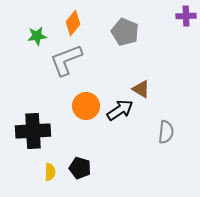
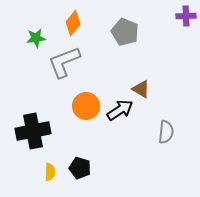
green star: moved 1 px left, 2 px down
gray L-shape: moved 2 px left, 2 px down
black cross: rotated 8 degrees counterclockwise
